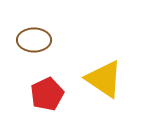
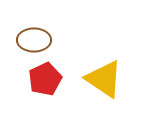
red pentagon: moved 2 px left, 15 px up
